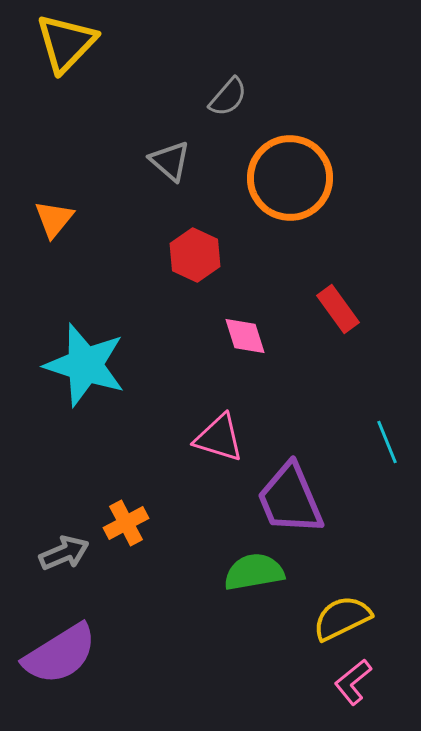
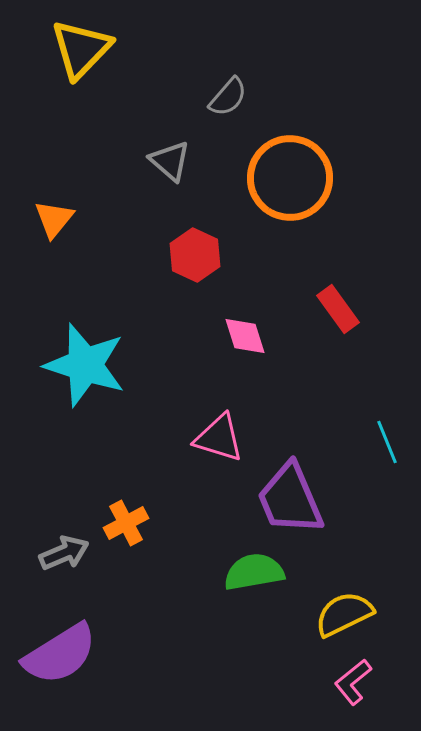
yellow triangle: moved 15 px right, 6 px down
yellow semicircle: moved 2 px right, 4 px up
